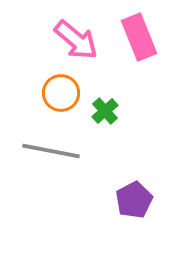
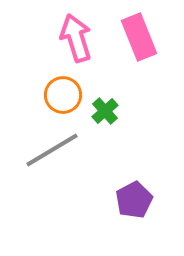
pink arrow: moved 2 px up; rotated 147 degrees counterclockwise
orange circle: moved 2 px right, 2 px down
gray line: moved 1 px right, 1 px up; rotated 42 degrees counterclockwise
